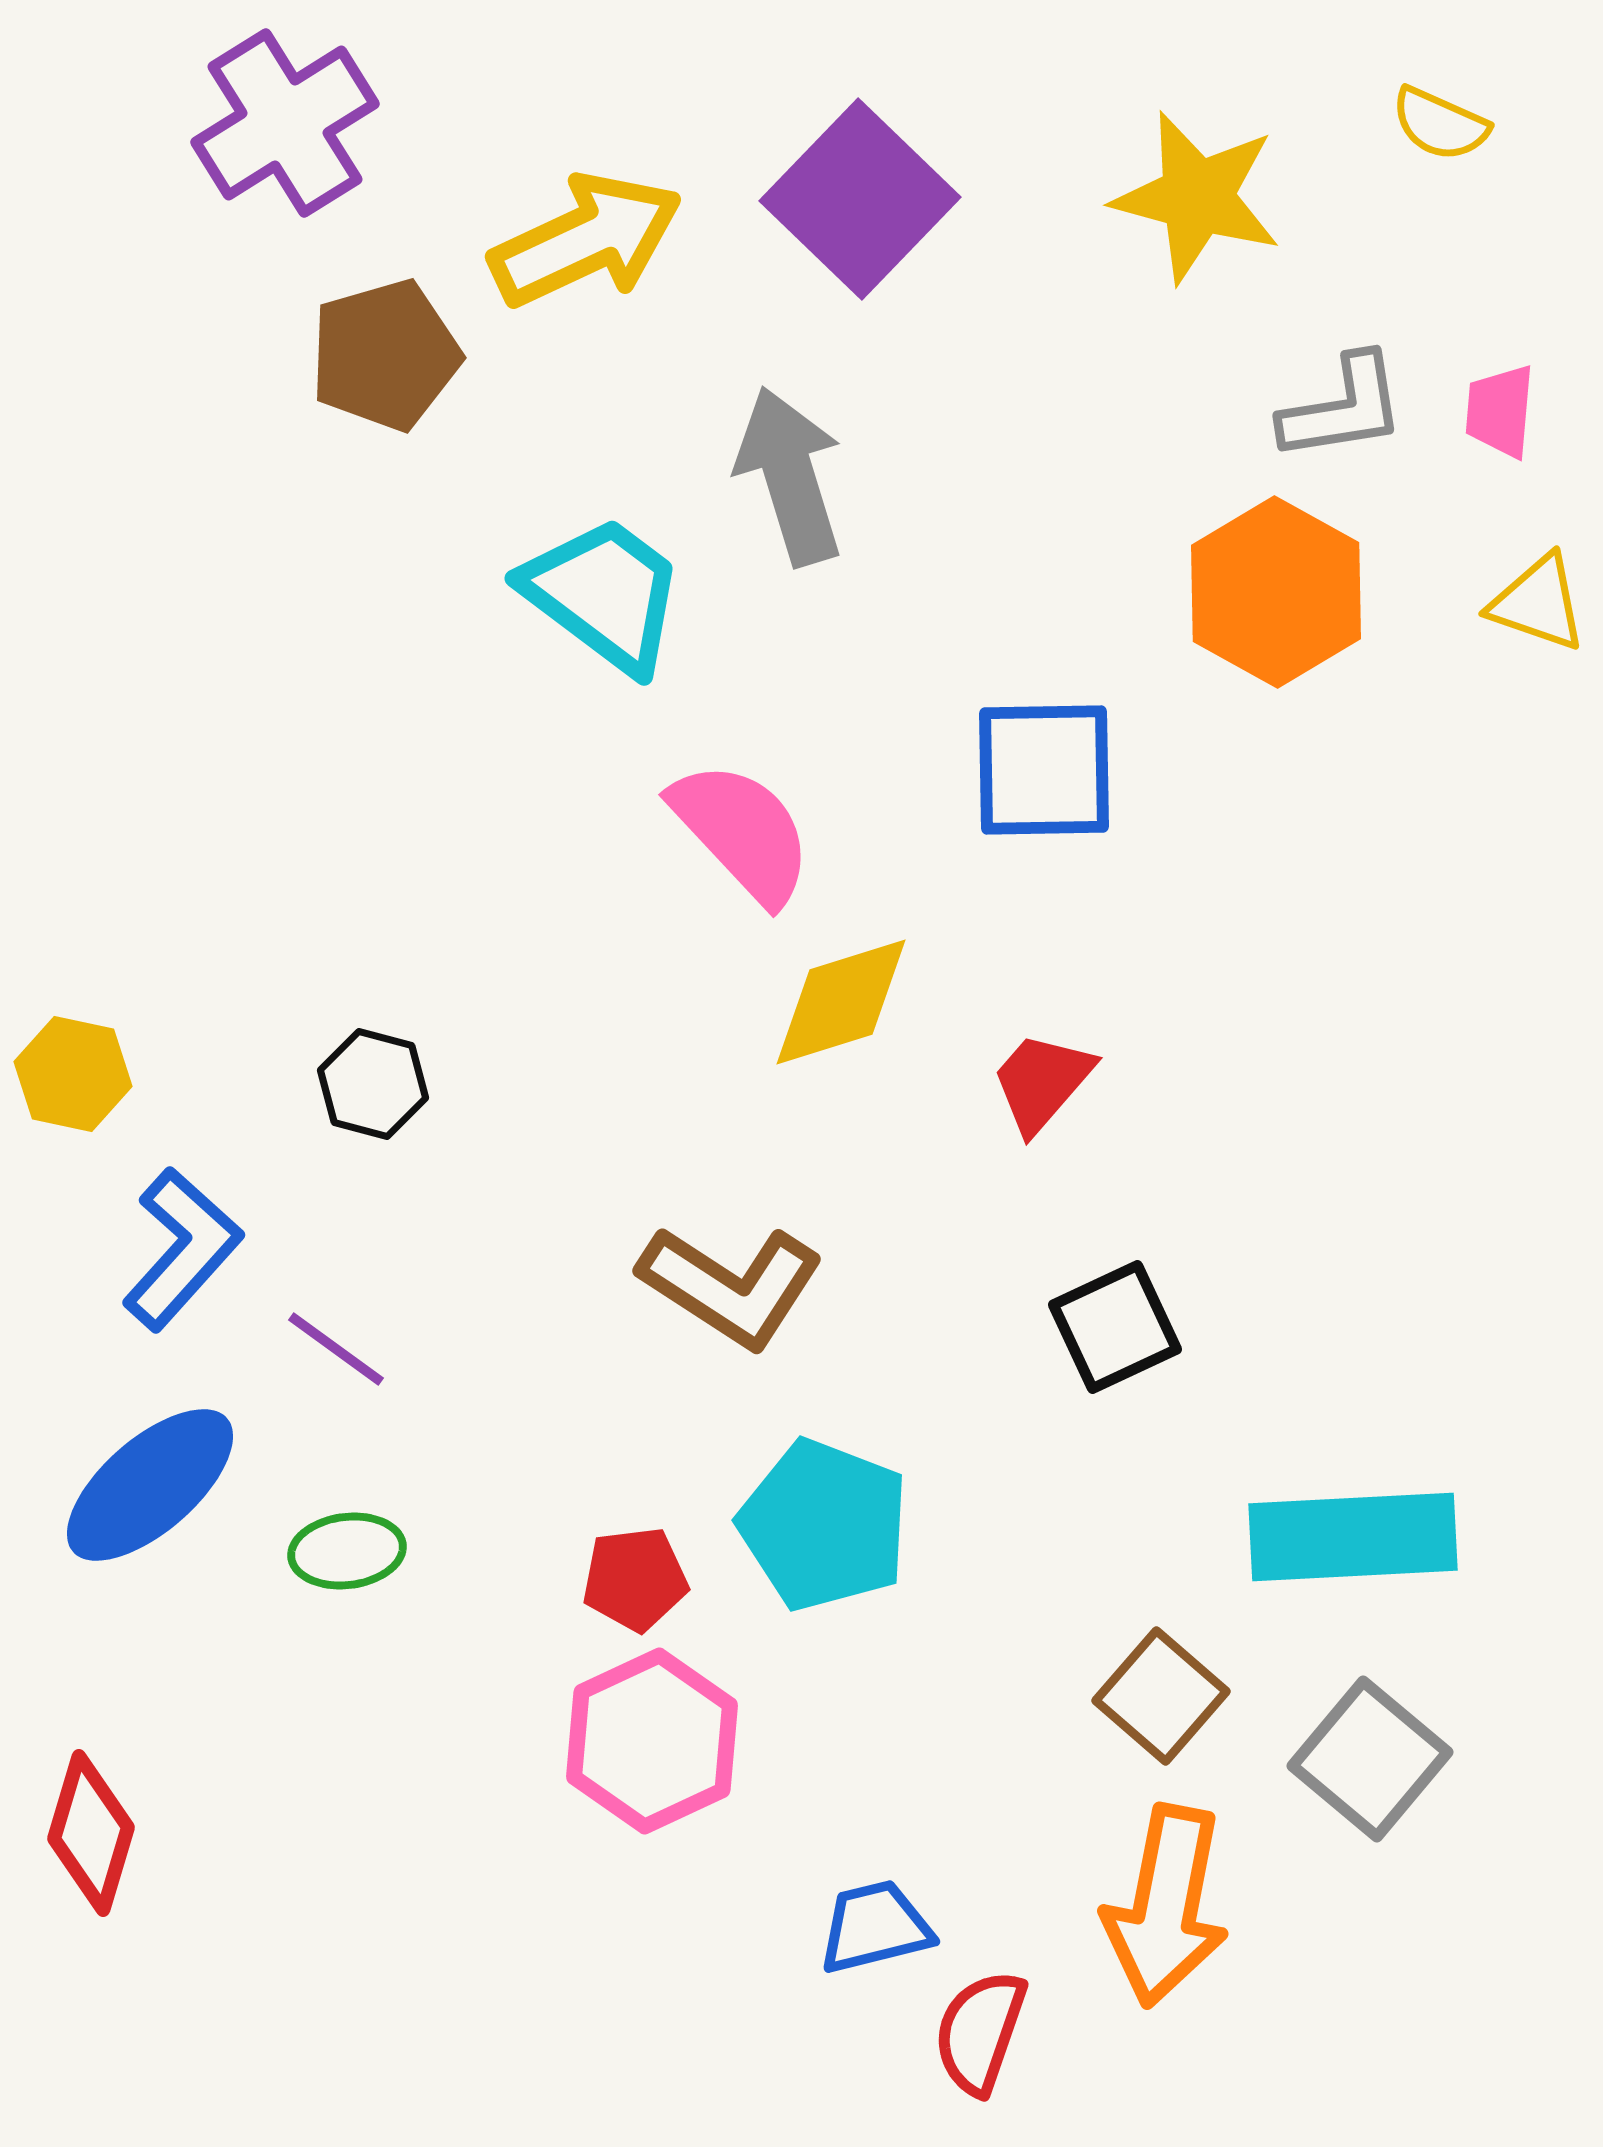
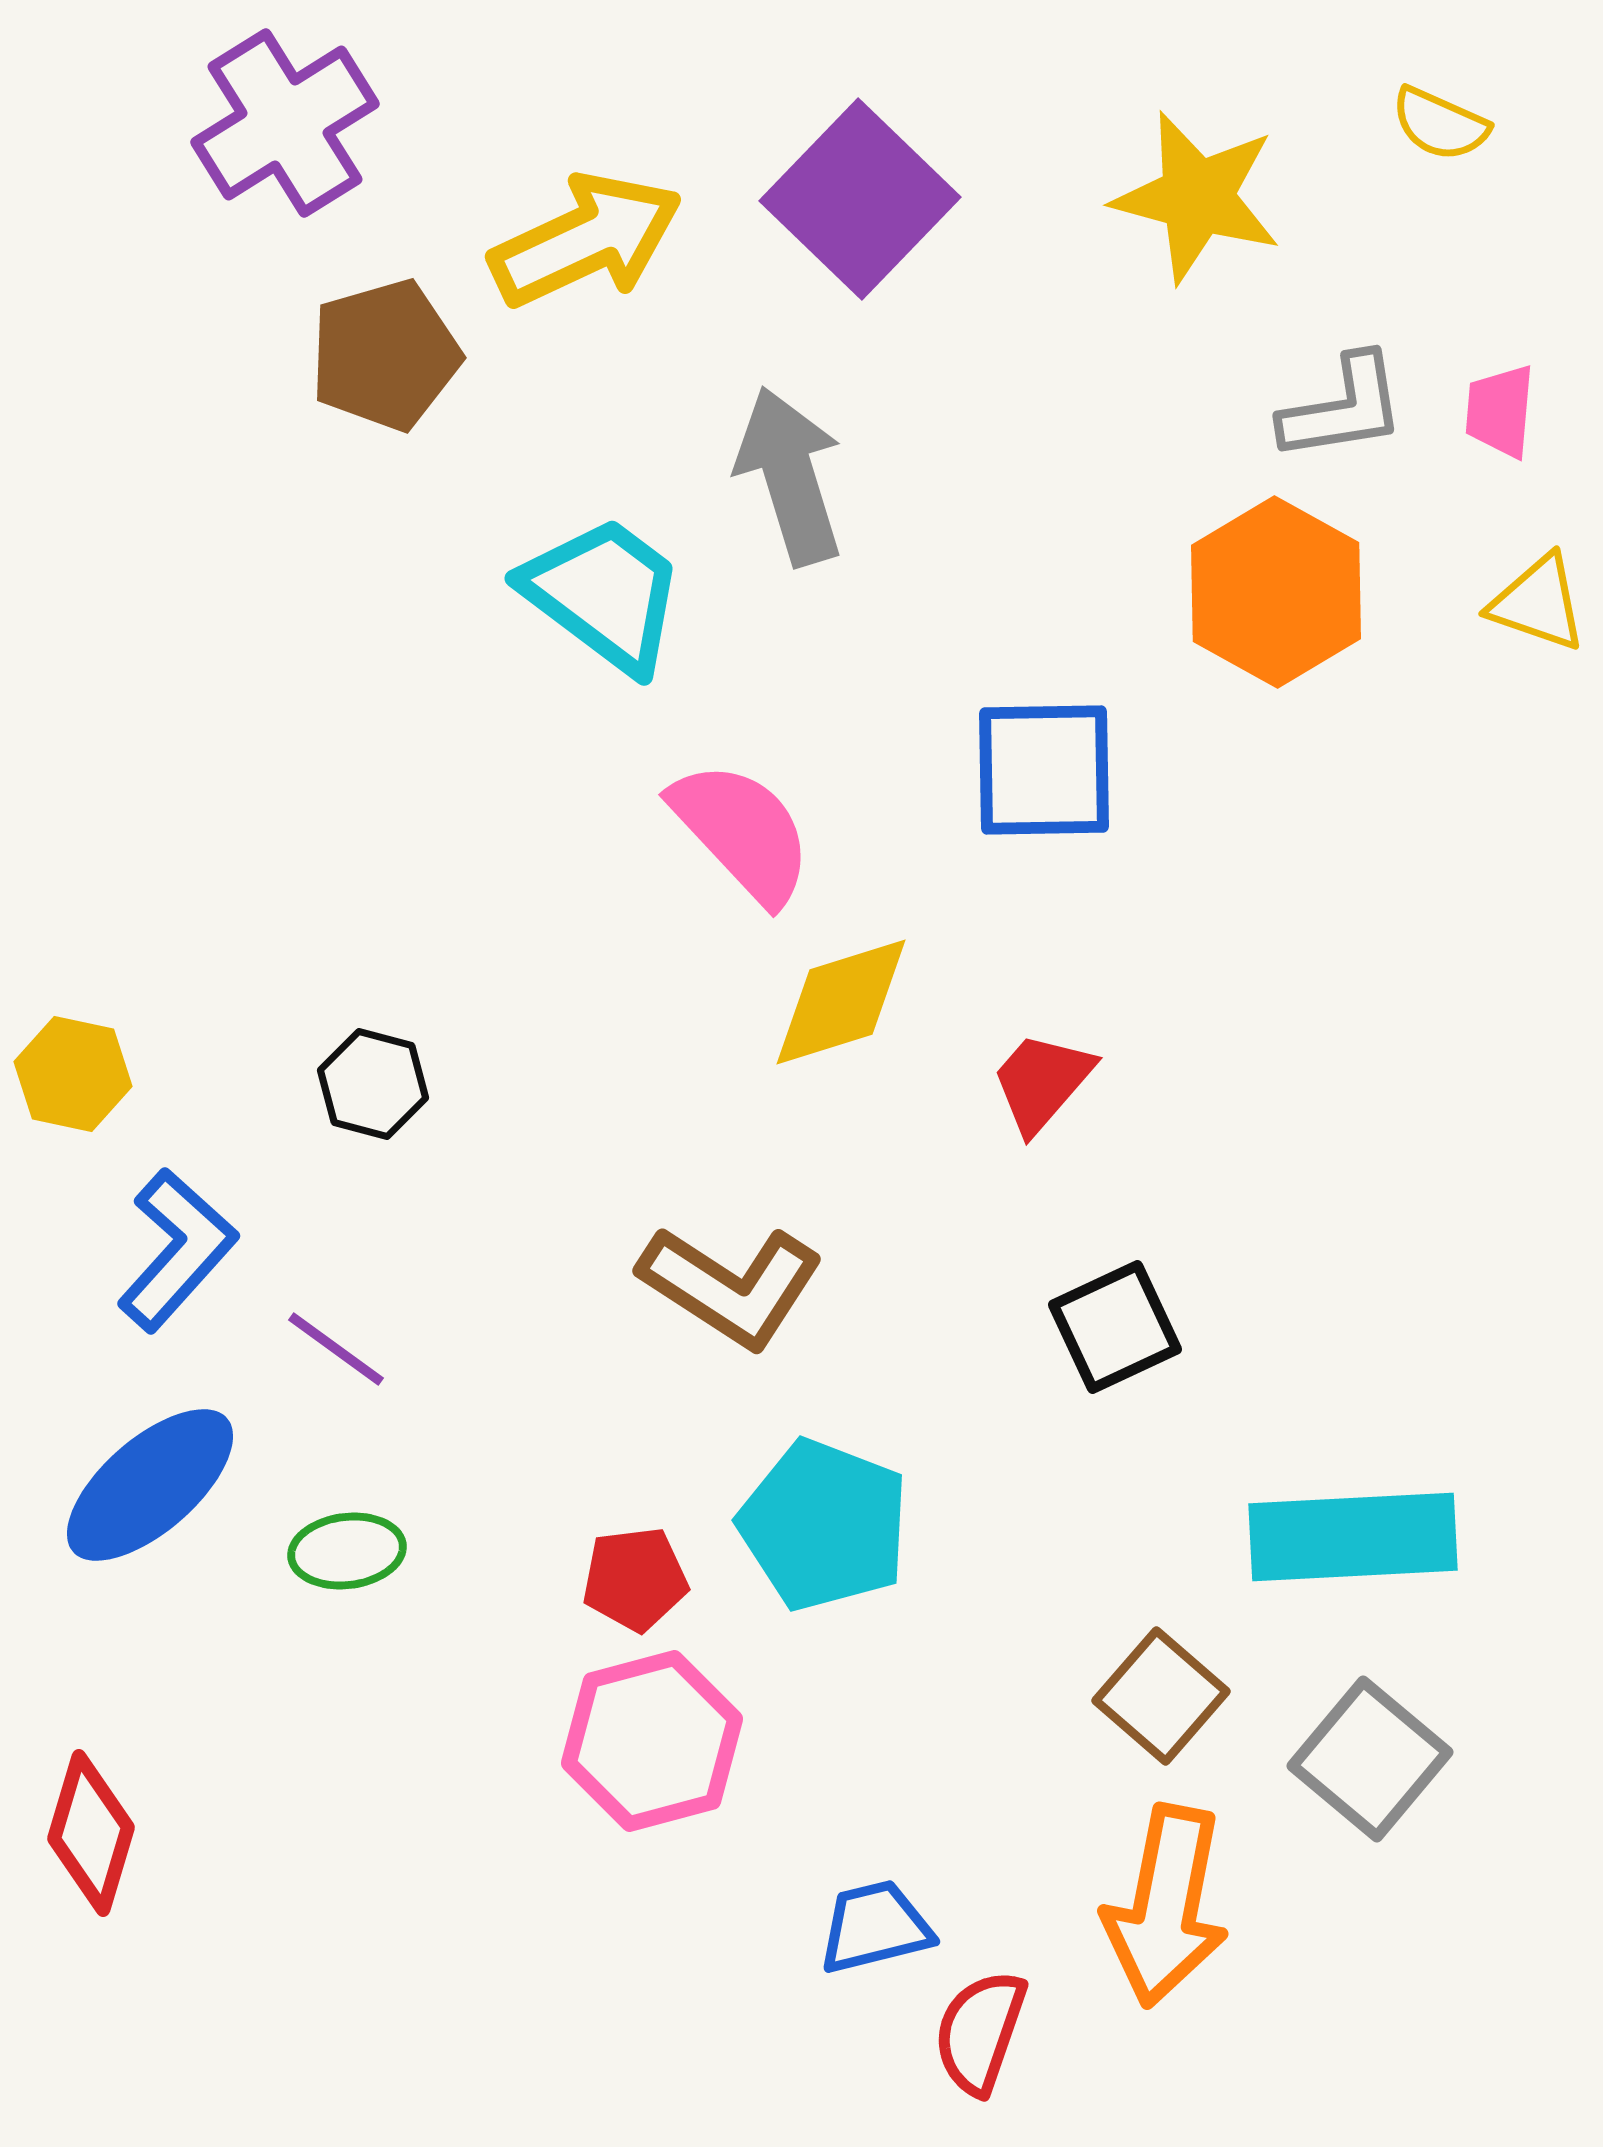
blue L-shape: moved 5 px left, 1 px down
pink hexagon: rotated 10 degrees clockwise
